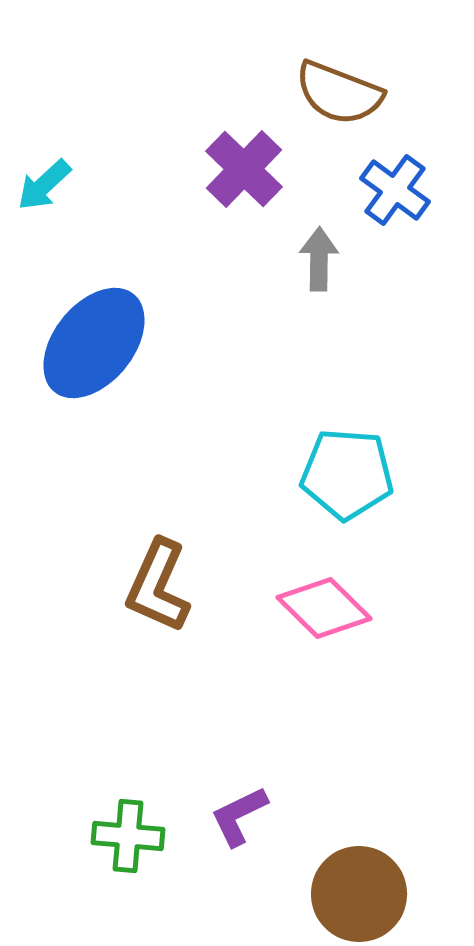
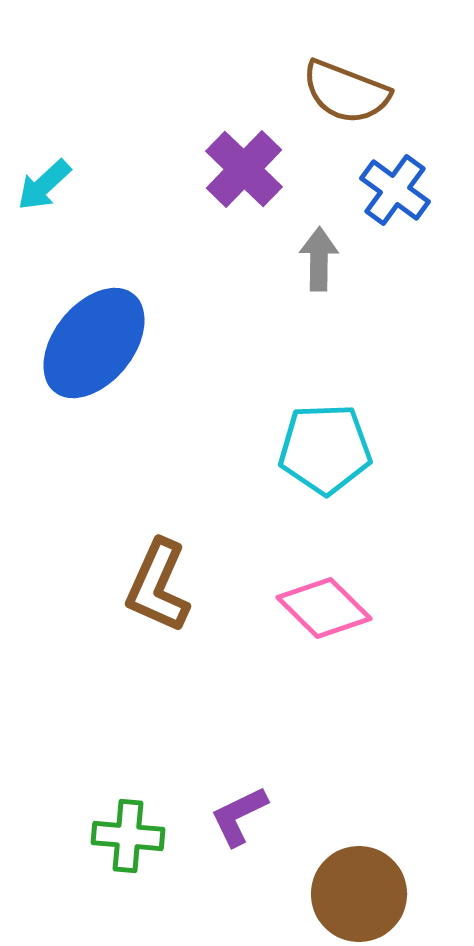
brown semicircle: moved 7 px right, 1 px up
cyan pentagon: moved 22 px left, 25 px up; rotated 6 degrees counterclockwise
